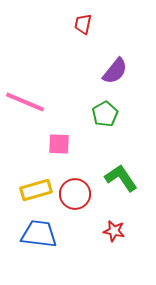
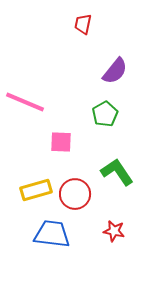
pink square: moved 2 px right, 2 px up
green L-shape: moved 4 px left, 6 px up
blue trapezoid: moved 13 px right
